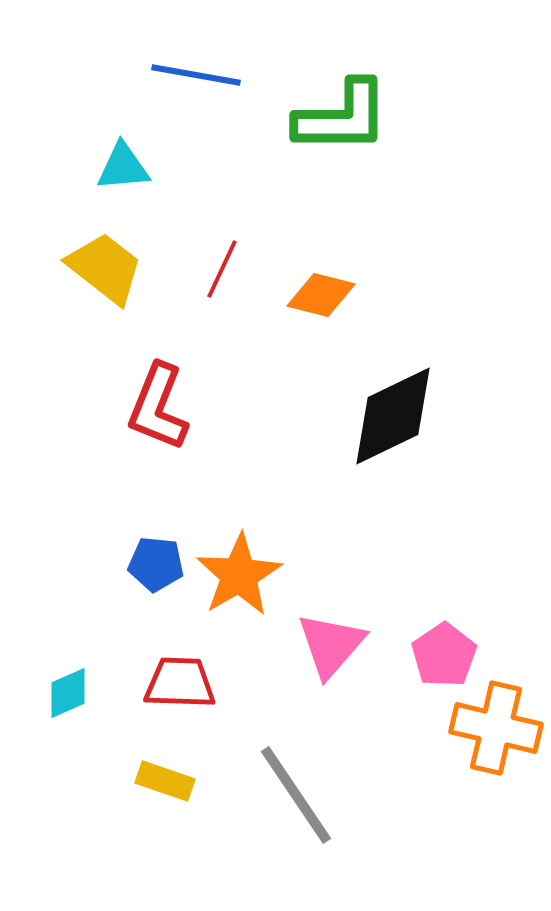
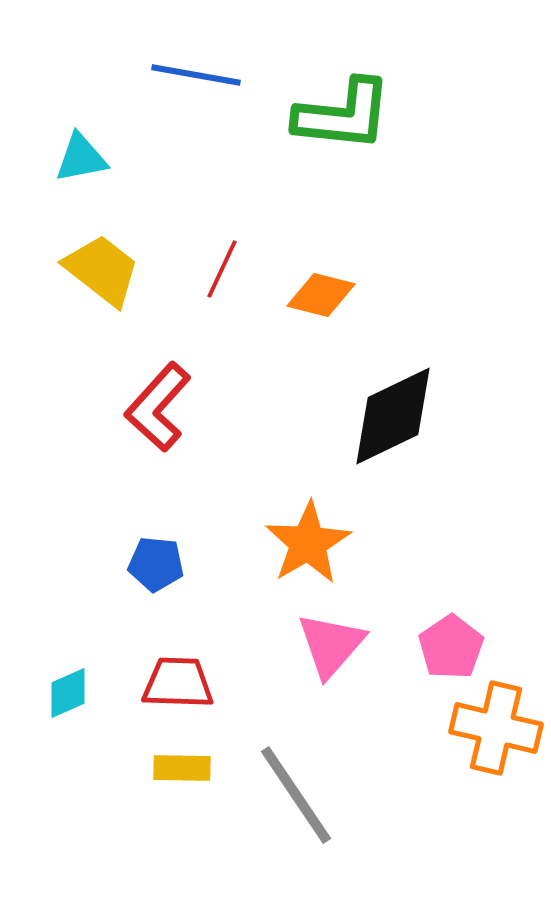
green L-shape: moved 1 px right, 2 px up; rotated 6 degrees clockwise
cyan triangle: moved 42 px left, 9 px up; rotated 6 degrees counterclockwise
yellow trapezoid: moved 3 px left, 2 px down
red L-shape: rotated 20 degrees clockwise
orange star: moved 69 px right, 32 px up
pink pentagon: moved 7 px right, 8 px up
red trapezoid: moved 2 px left
yellow rectangle: moved 17 px right, 13 px up; rotated 18 degrees counterclockwise
